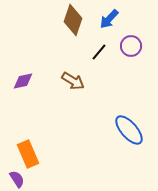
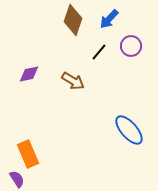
purple diamond: moved 6 px right, 7 px up
